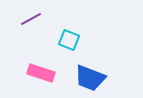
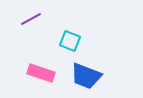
cyan square: moved 1 px right, 1 px down
blue trapezoid: moved 4 px left, 2 px up
